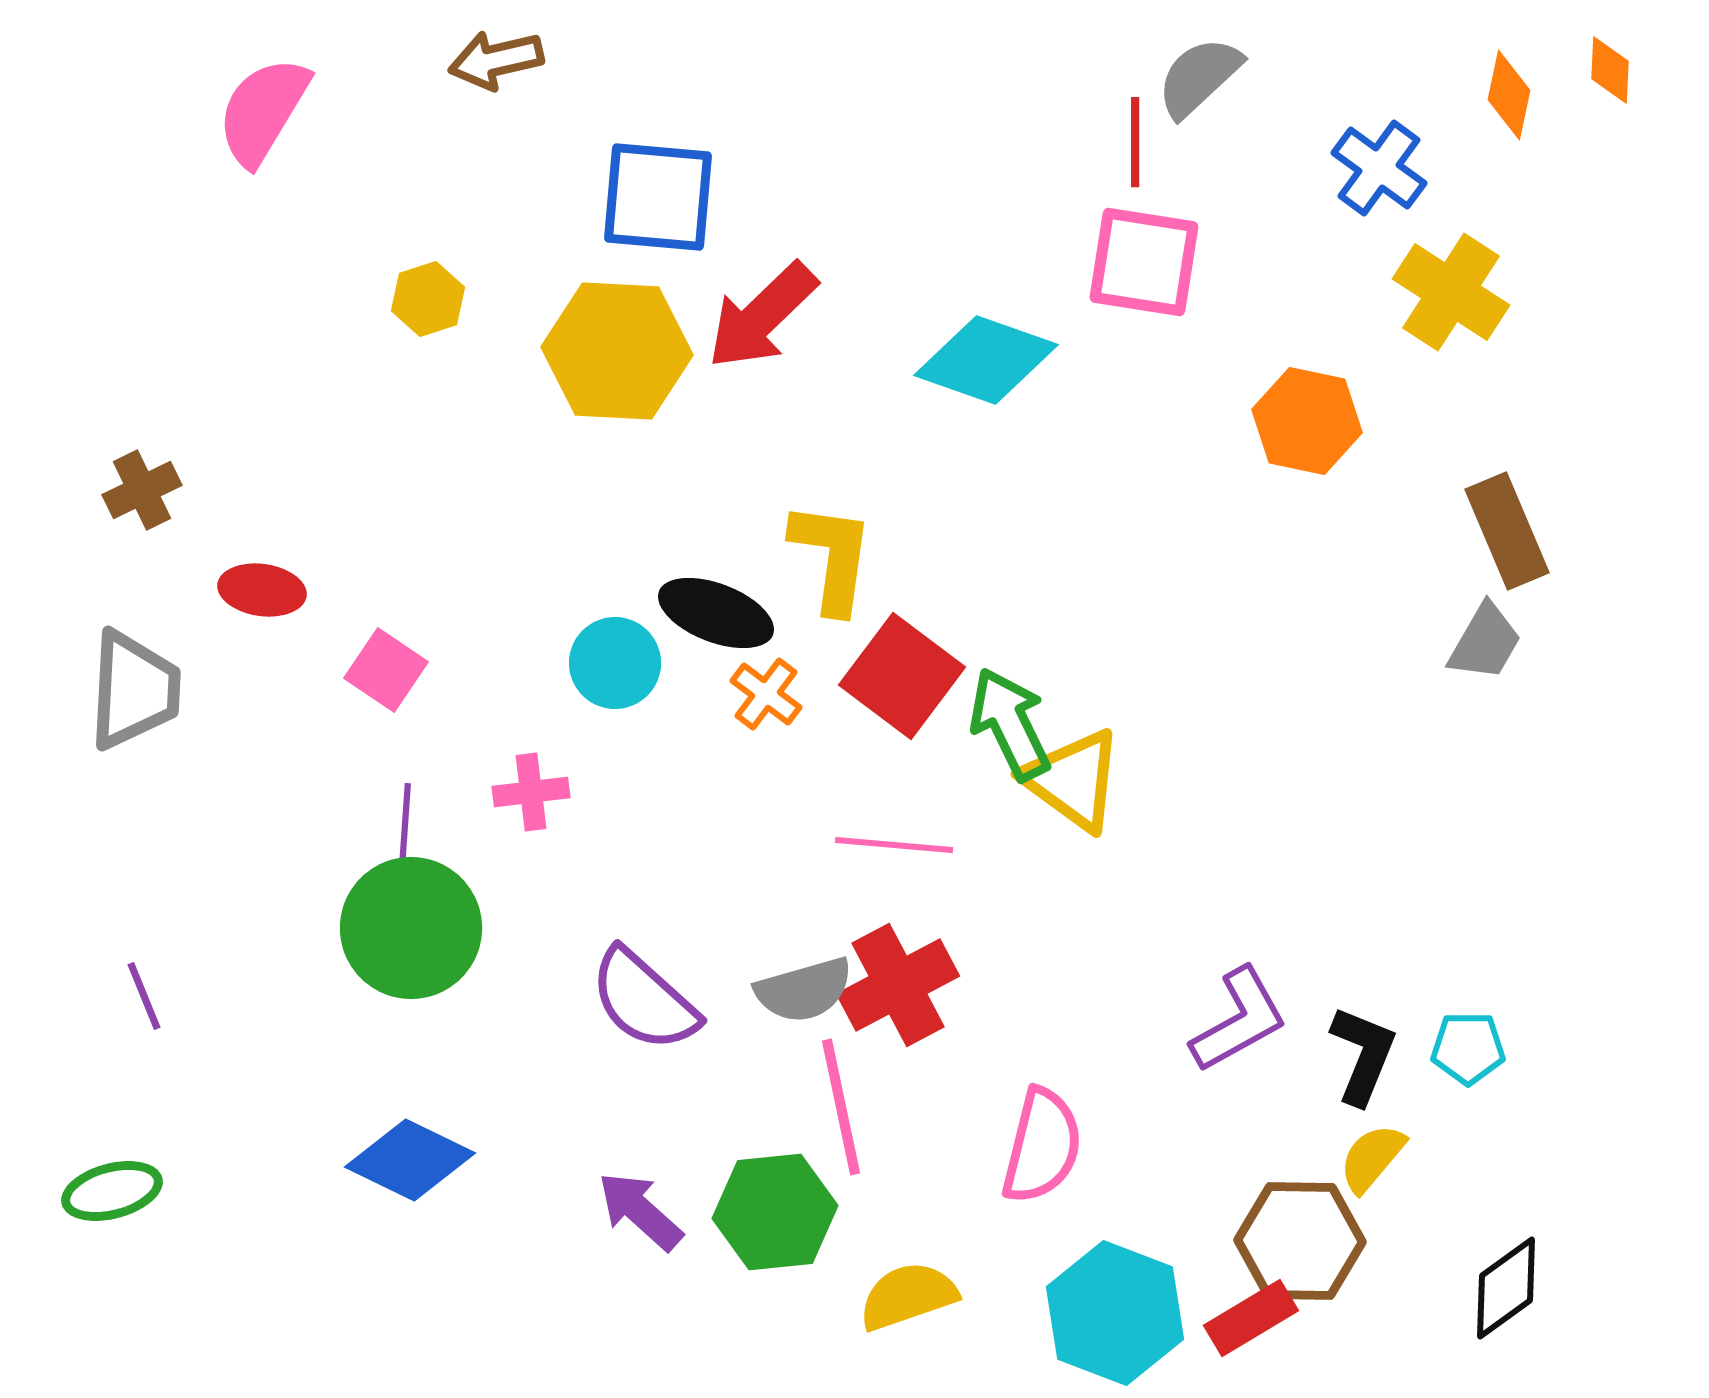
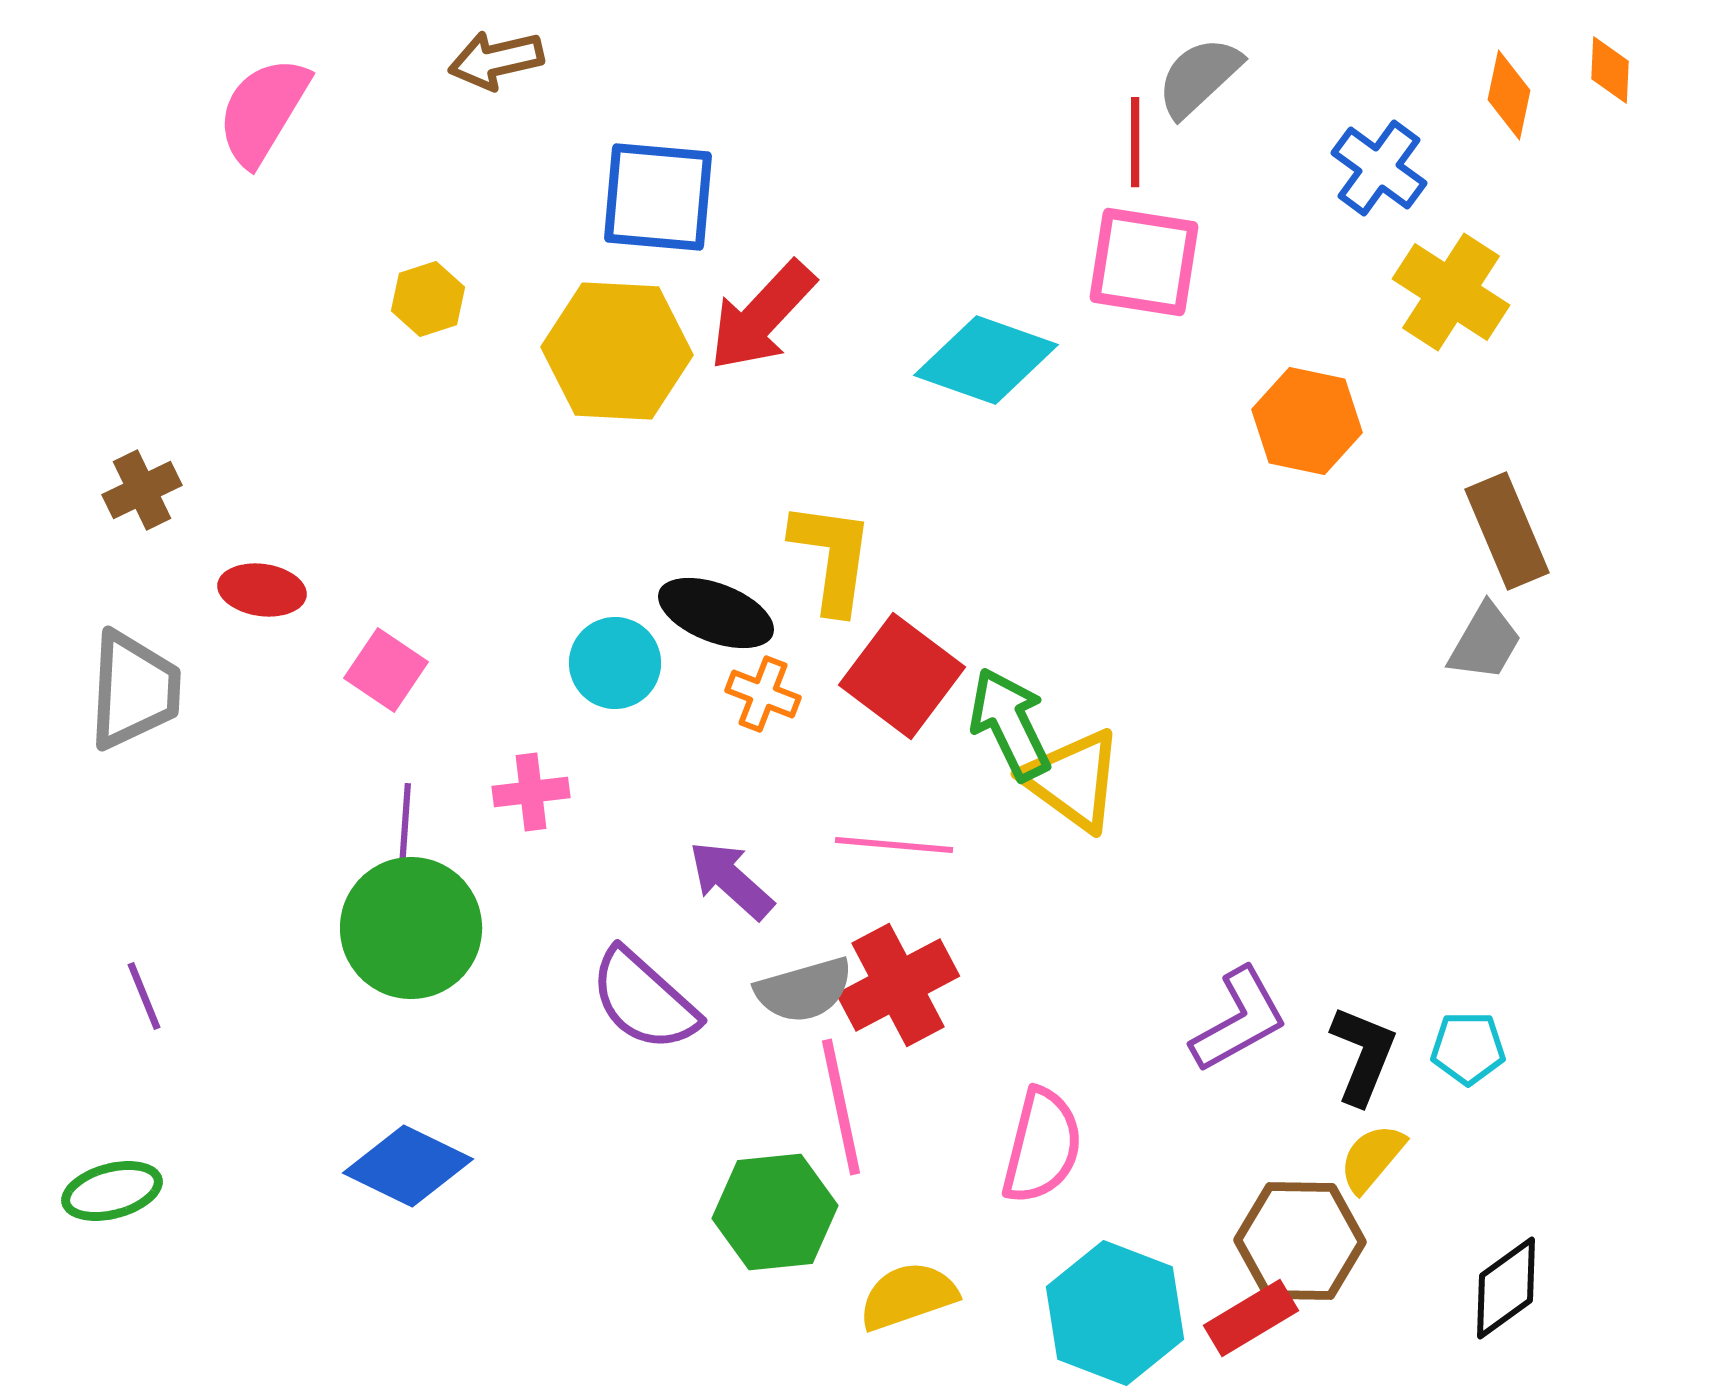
red arrow at (762, 316): rotated 3 degrees counterclockwise
orange cross at (766, 694): moved 3 px left; rotated 16 degrees counterclockwise
blue diamond at (410, 1160): moved 2 px left, 6 px down
purple arrow at (640, 1211): moved 91 px right, 331 px up
